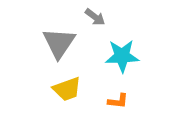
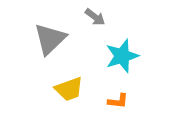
gray triangle: moved 9 px left, 4 px up; rotated 12 degrees clockwise
cyan star: rotated 16 degrees counterclockwise
yellow trapezoid: moved 2 px right
